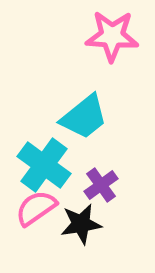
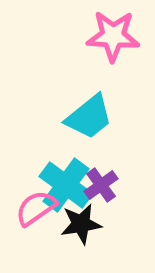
pink star: moved 1 px right
cyan trapezoid: moved 5 px right
cyan cross: moved 22 px right, 20 px down
